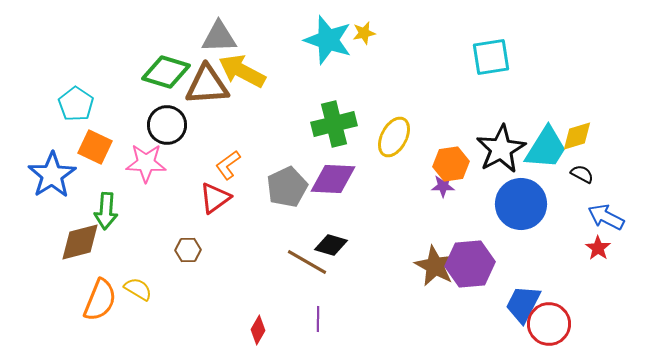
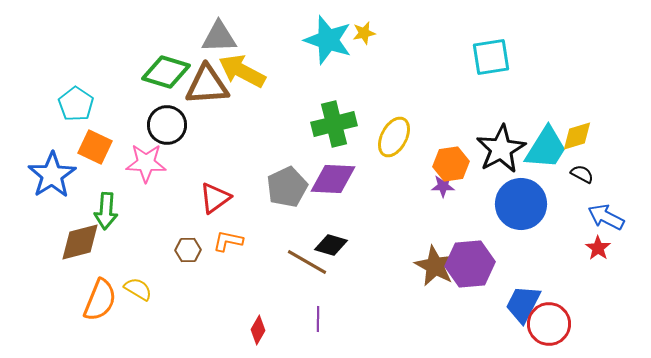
orange L-shape: moved 76 px down; rotated 48 degrees clockwise
